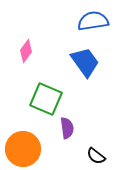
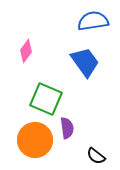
orange circle: moved 12 px right, 9 px up
